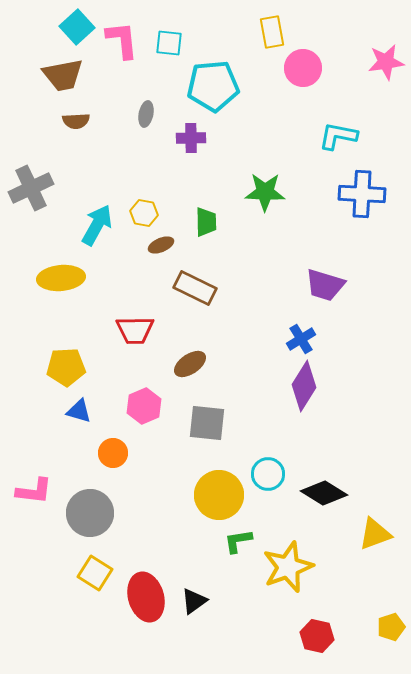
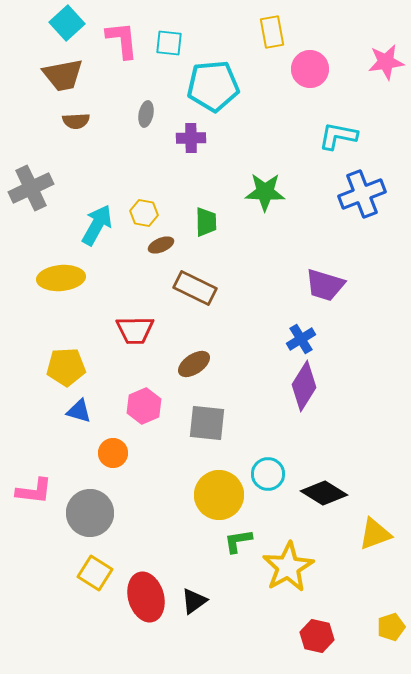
cyan square at (77, 27): moved 10 px left, 4 px up
pink circle at (303, 68): moved 7 px right, 1 px down
blue cross at (362, 194): rotated 24 degrees counterclockwise
brown ellipse at (190, 364): moved 4 px right
yellow star at (288, 567): rotated 9 degrees counterclockwise
